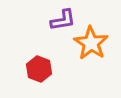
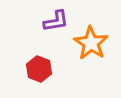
purple L-shape: moved 7 px left, 1 px down
